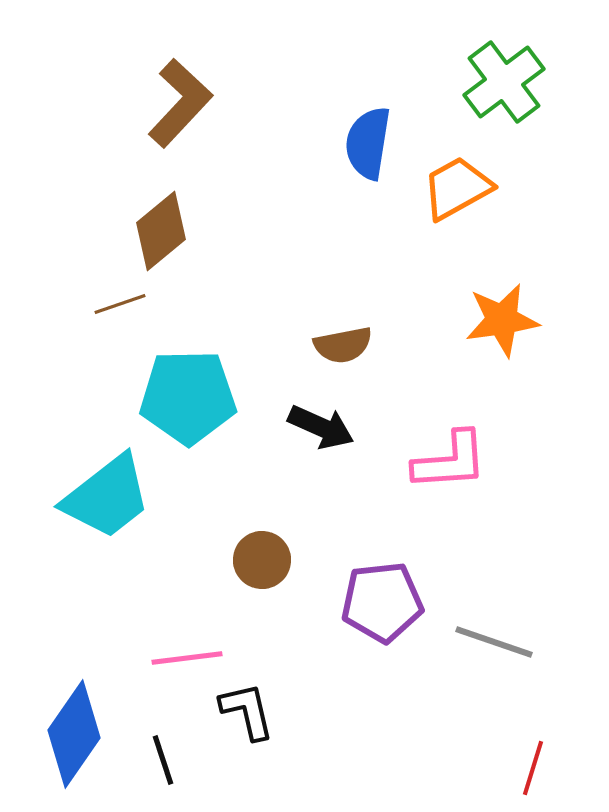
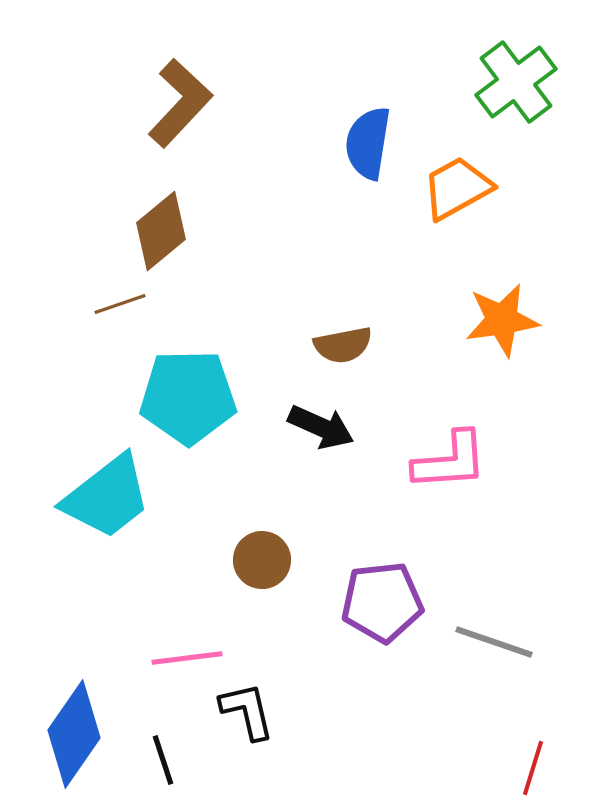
green cross: moved 12 px right
